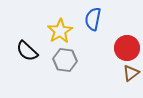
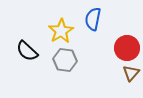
yellow star: moved 1 px right
brown triangle: rotated 12 degrees counterclockwise
